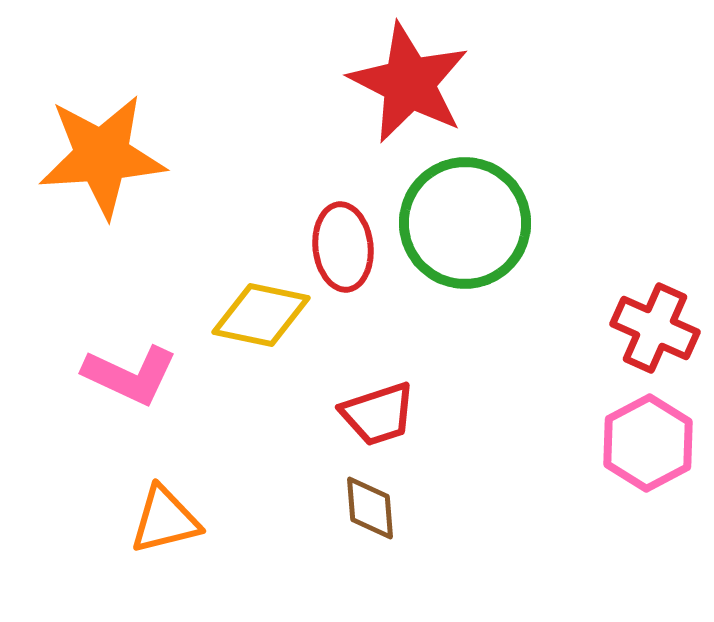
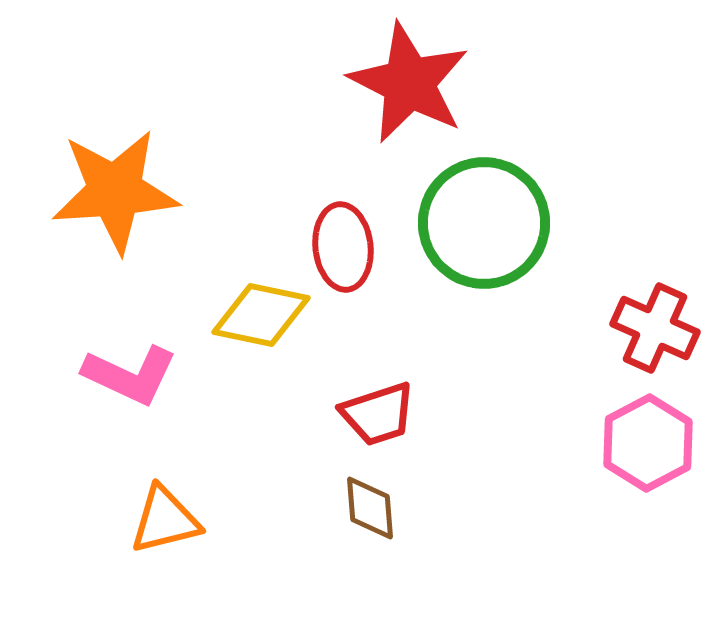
orange star: moved 13 px right, 35 px down
green circle: moved 19 px right
